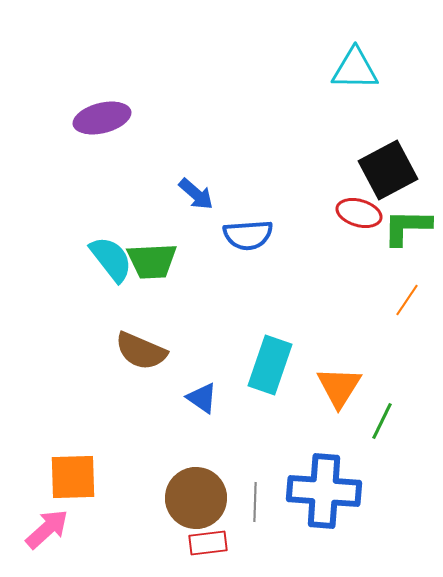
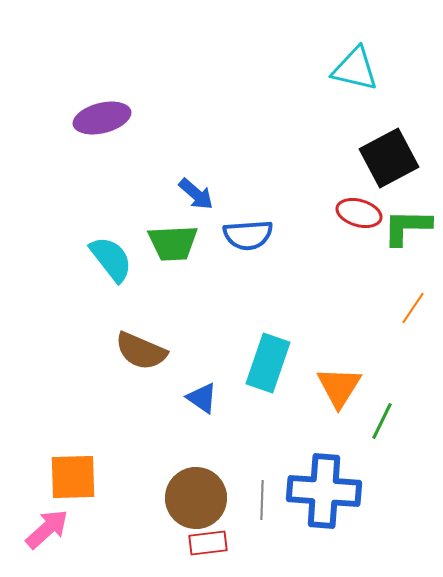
cyan triangle: rotated 12 degrees clockwise
black square: moved 1 px right, 12 px up
green trapezoid: moved 21 px right, 18 px up
orange line: moved 6 px right, 8 px down
cyan rectangle: moved 2 px left, 2 px up
gray line: moved 7 px right, 2 px up
